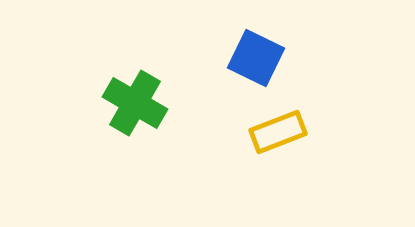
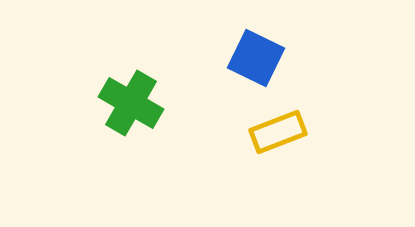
green cross: moved 4 px left
